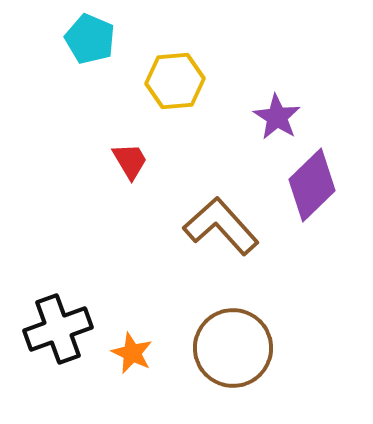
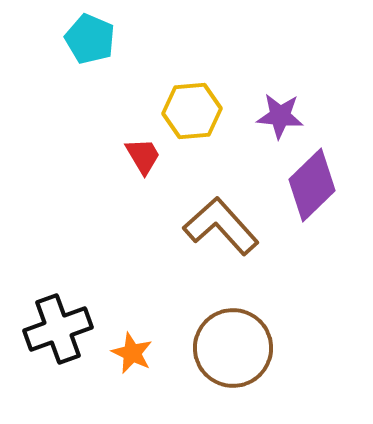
yellow hexagon: moved 17 px right, 30 px down
purple star: moved 3 px right, 1 px up; rotated 27 degrees counterclockwise
red trapezoid: moved 13 px right, 5 px up
